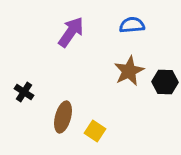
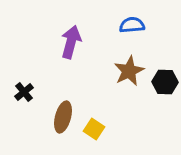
purple arrow: moved 10 px down; rotated 20 degrees counterclockwise
black cross: rotated 18 degrees clockwise
yellow square: moved 1 px left, 2 px up
